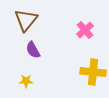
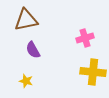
brown triangle: rotated 40 degrees clockwise
pink cross: moved 8 px down; rotated 24 degrees clockwise
yellow star: rotated 16 degrees clockwise
